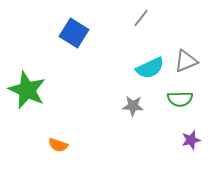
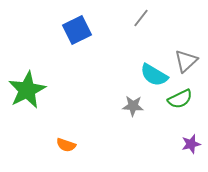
blue square: moved 3 px right, 3 px up; rotated 32 degrees clockwise
gray triangle: rotated 20 degrees counterclockwise
cyan semicircle: moved 4 px right, 7 px down; rotated 56 degrees clockwise
green star: rotated 21 degrees clockwise
green semicircle: rotated 25 degrees counterclockwise
purple star: moved 4 px down
orange semicircle: moved 8 px right
